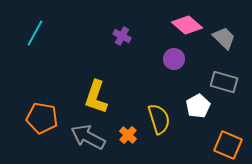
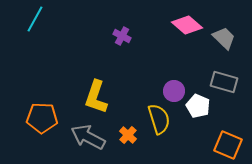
cyan line: moved 14 px up
purple circle: moved 32 px down
white pentagon: rotated 20 degrees counterclockwise
orange pentagon: rotated 8 degrees counterclockwise
